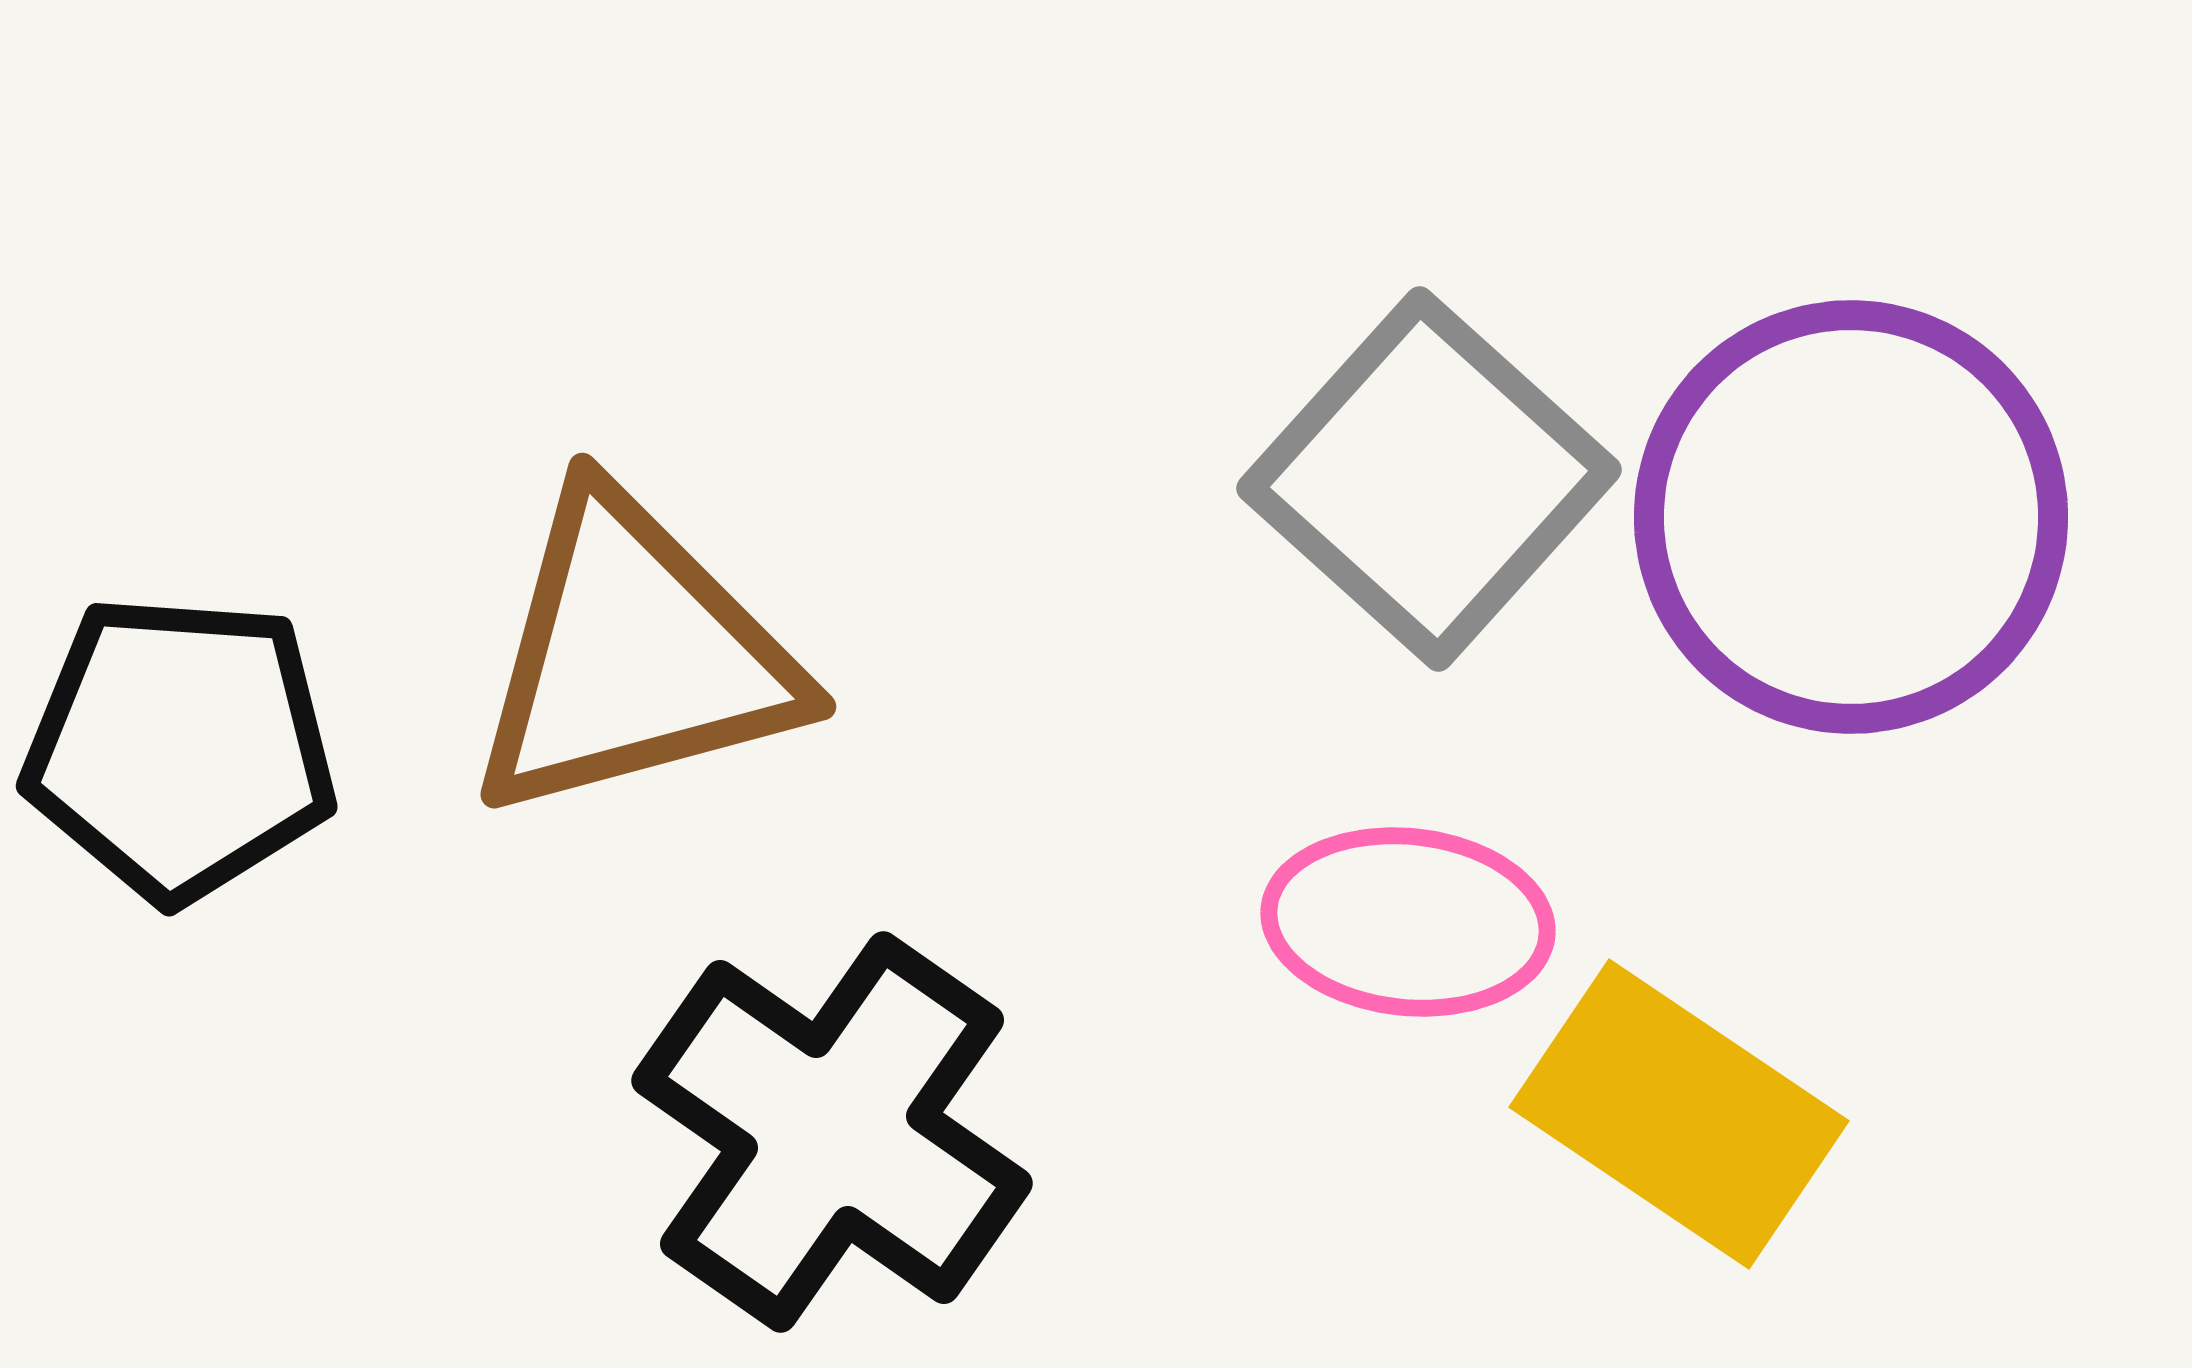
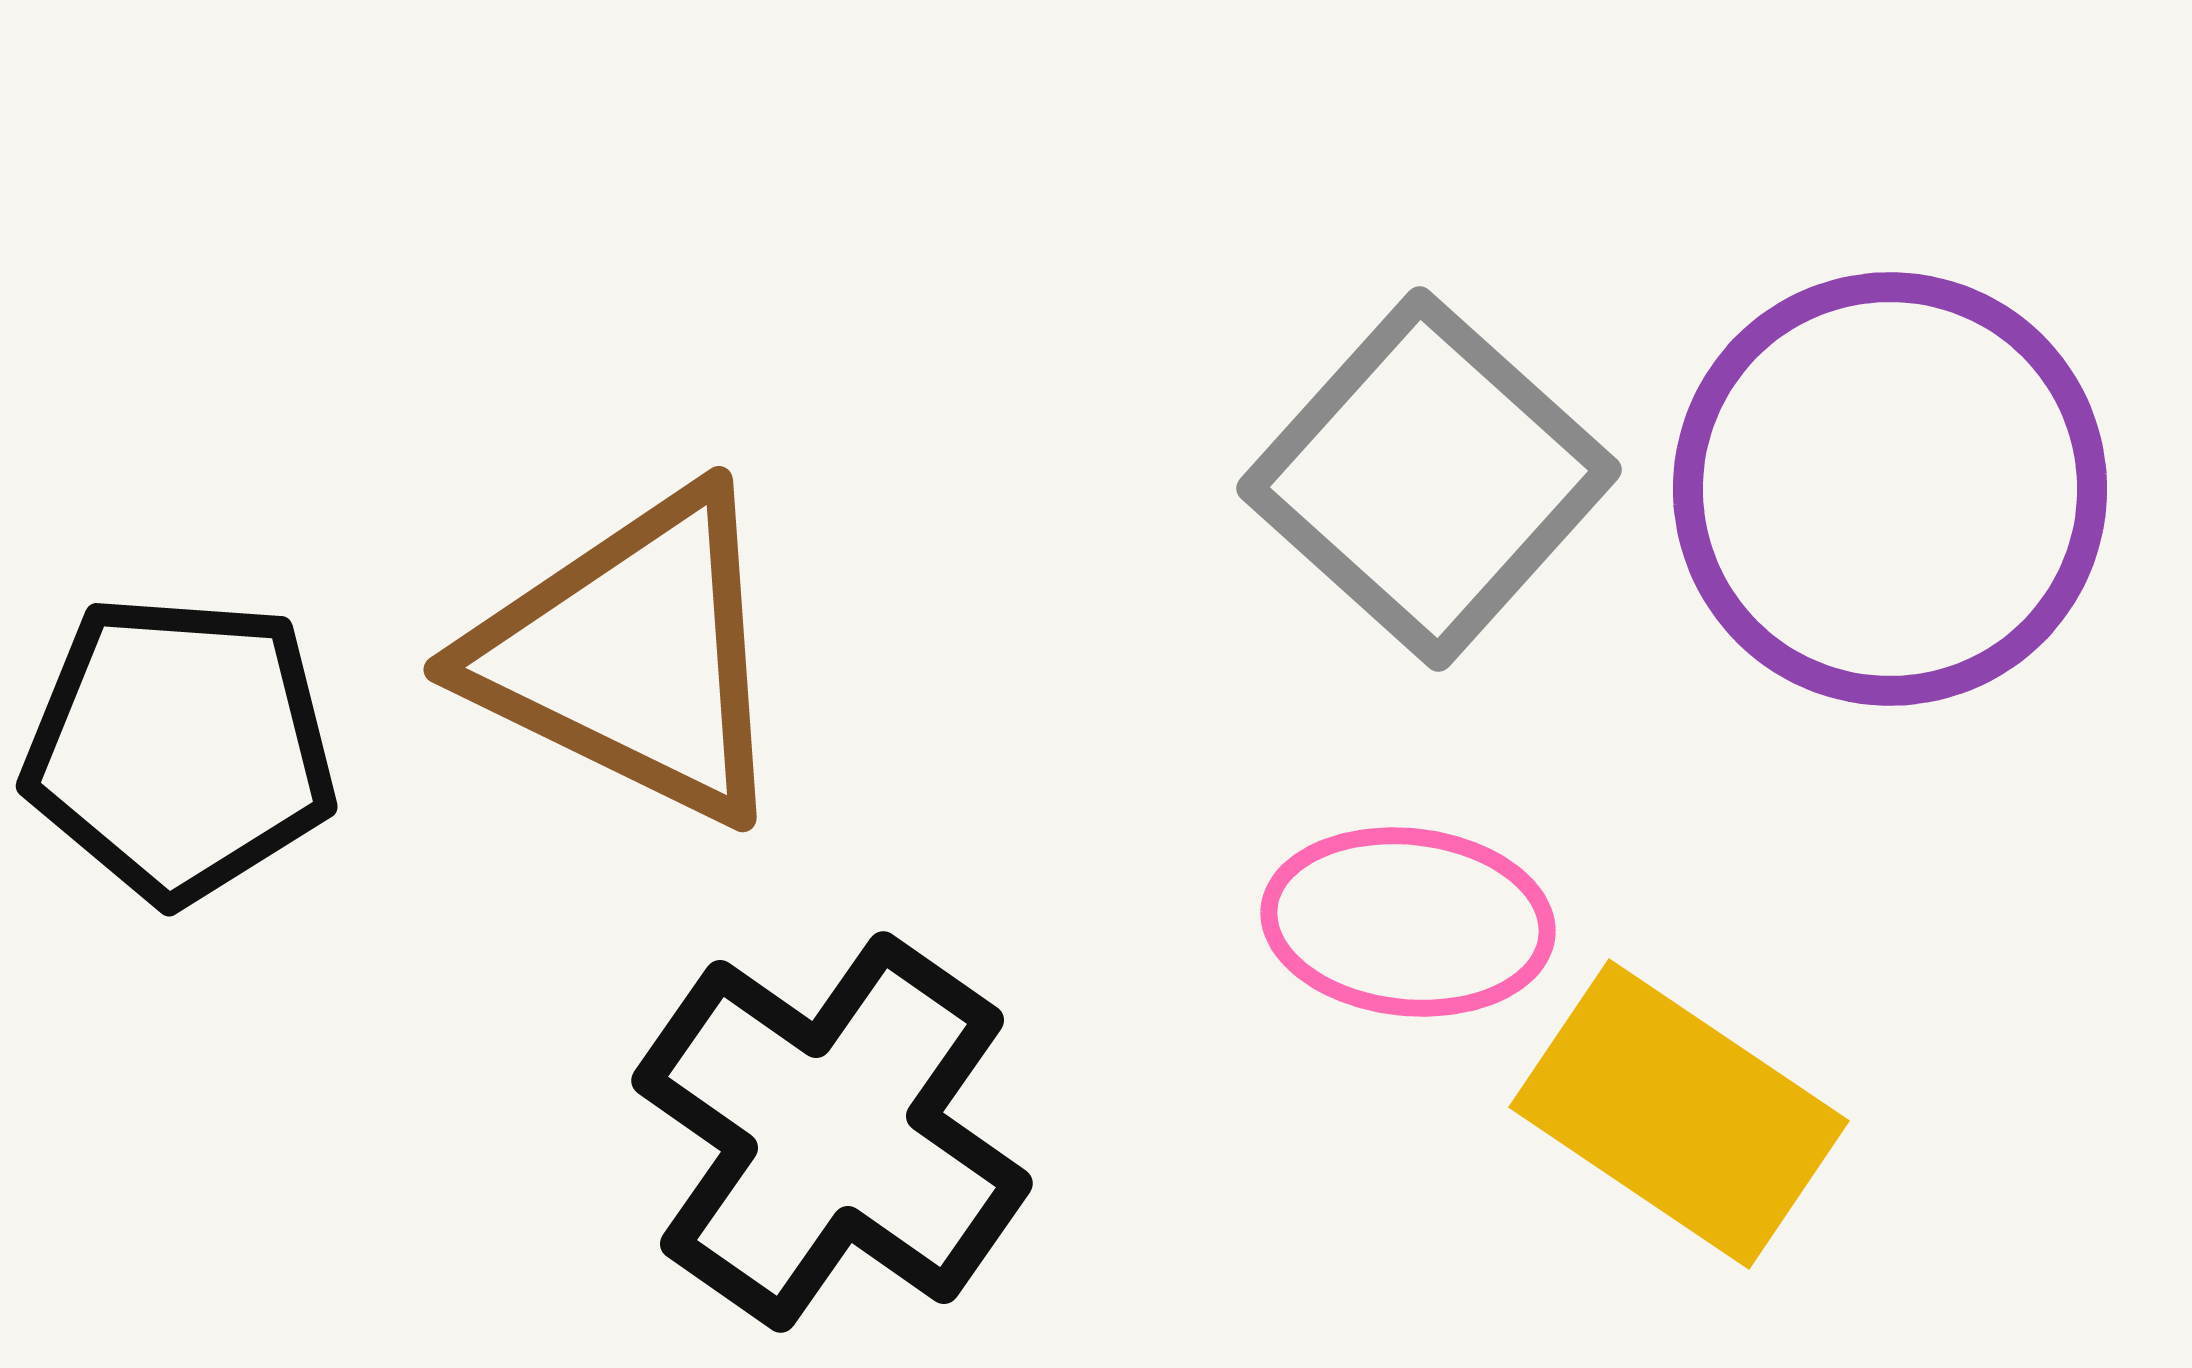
purple circle: moved 39 px right, 28 px up
brown triangle: rotated 41 degrees clockwise
